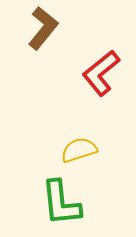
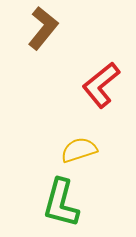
red L-shape: moved 12 px down
green L-shape: rotated 21 degrees clockwise
